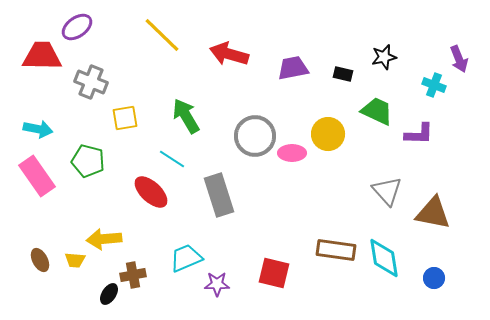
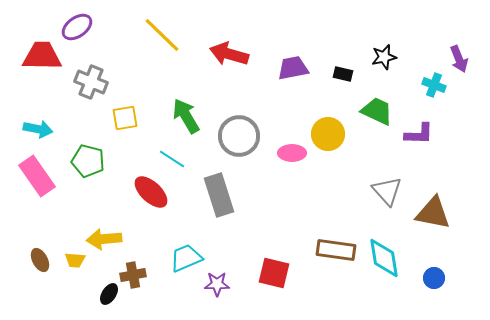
gray circle: moved 16 px left
